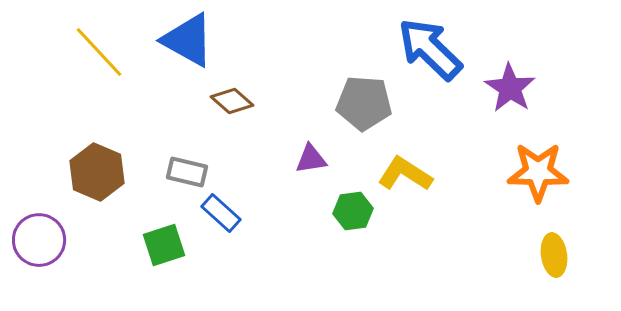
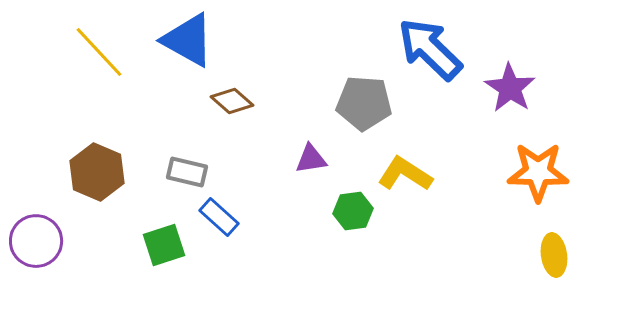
blue rectangle: moved 2 px left, 4 px down
purple circle: moved 3 px left, 1 px down
